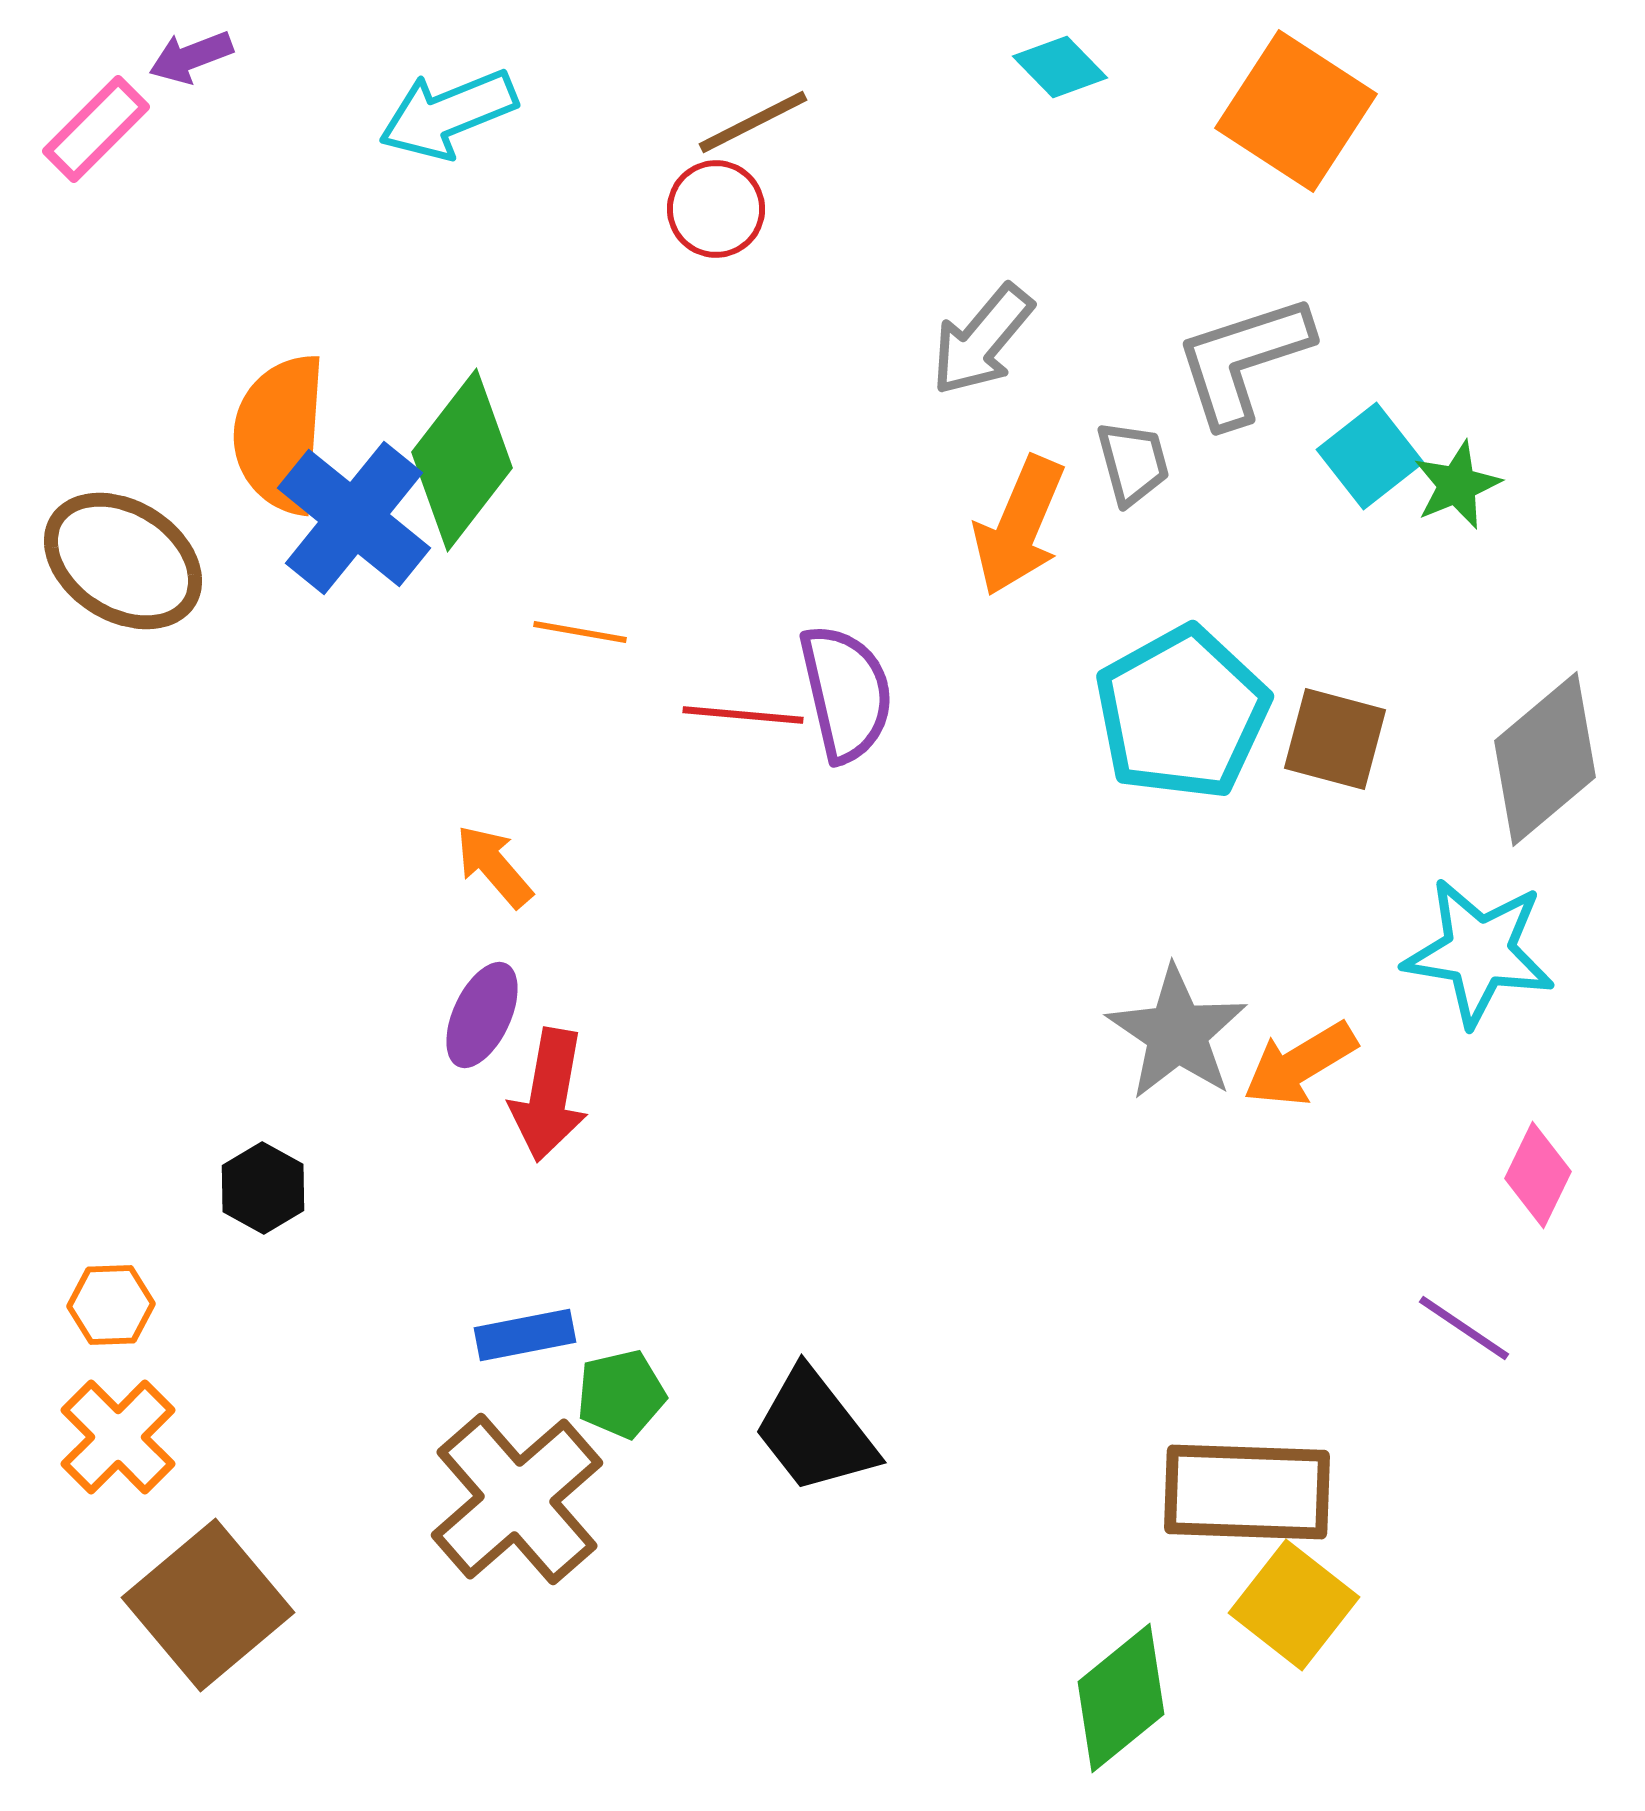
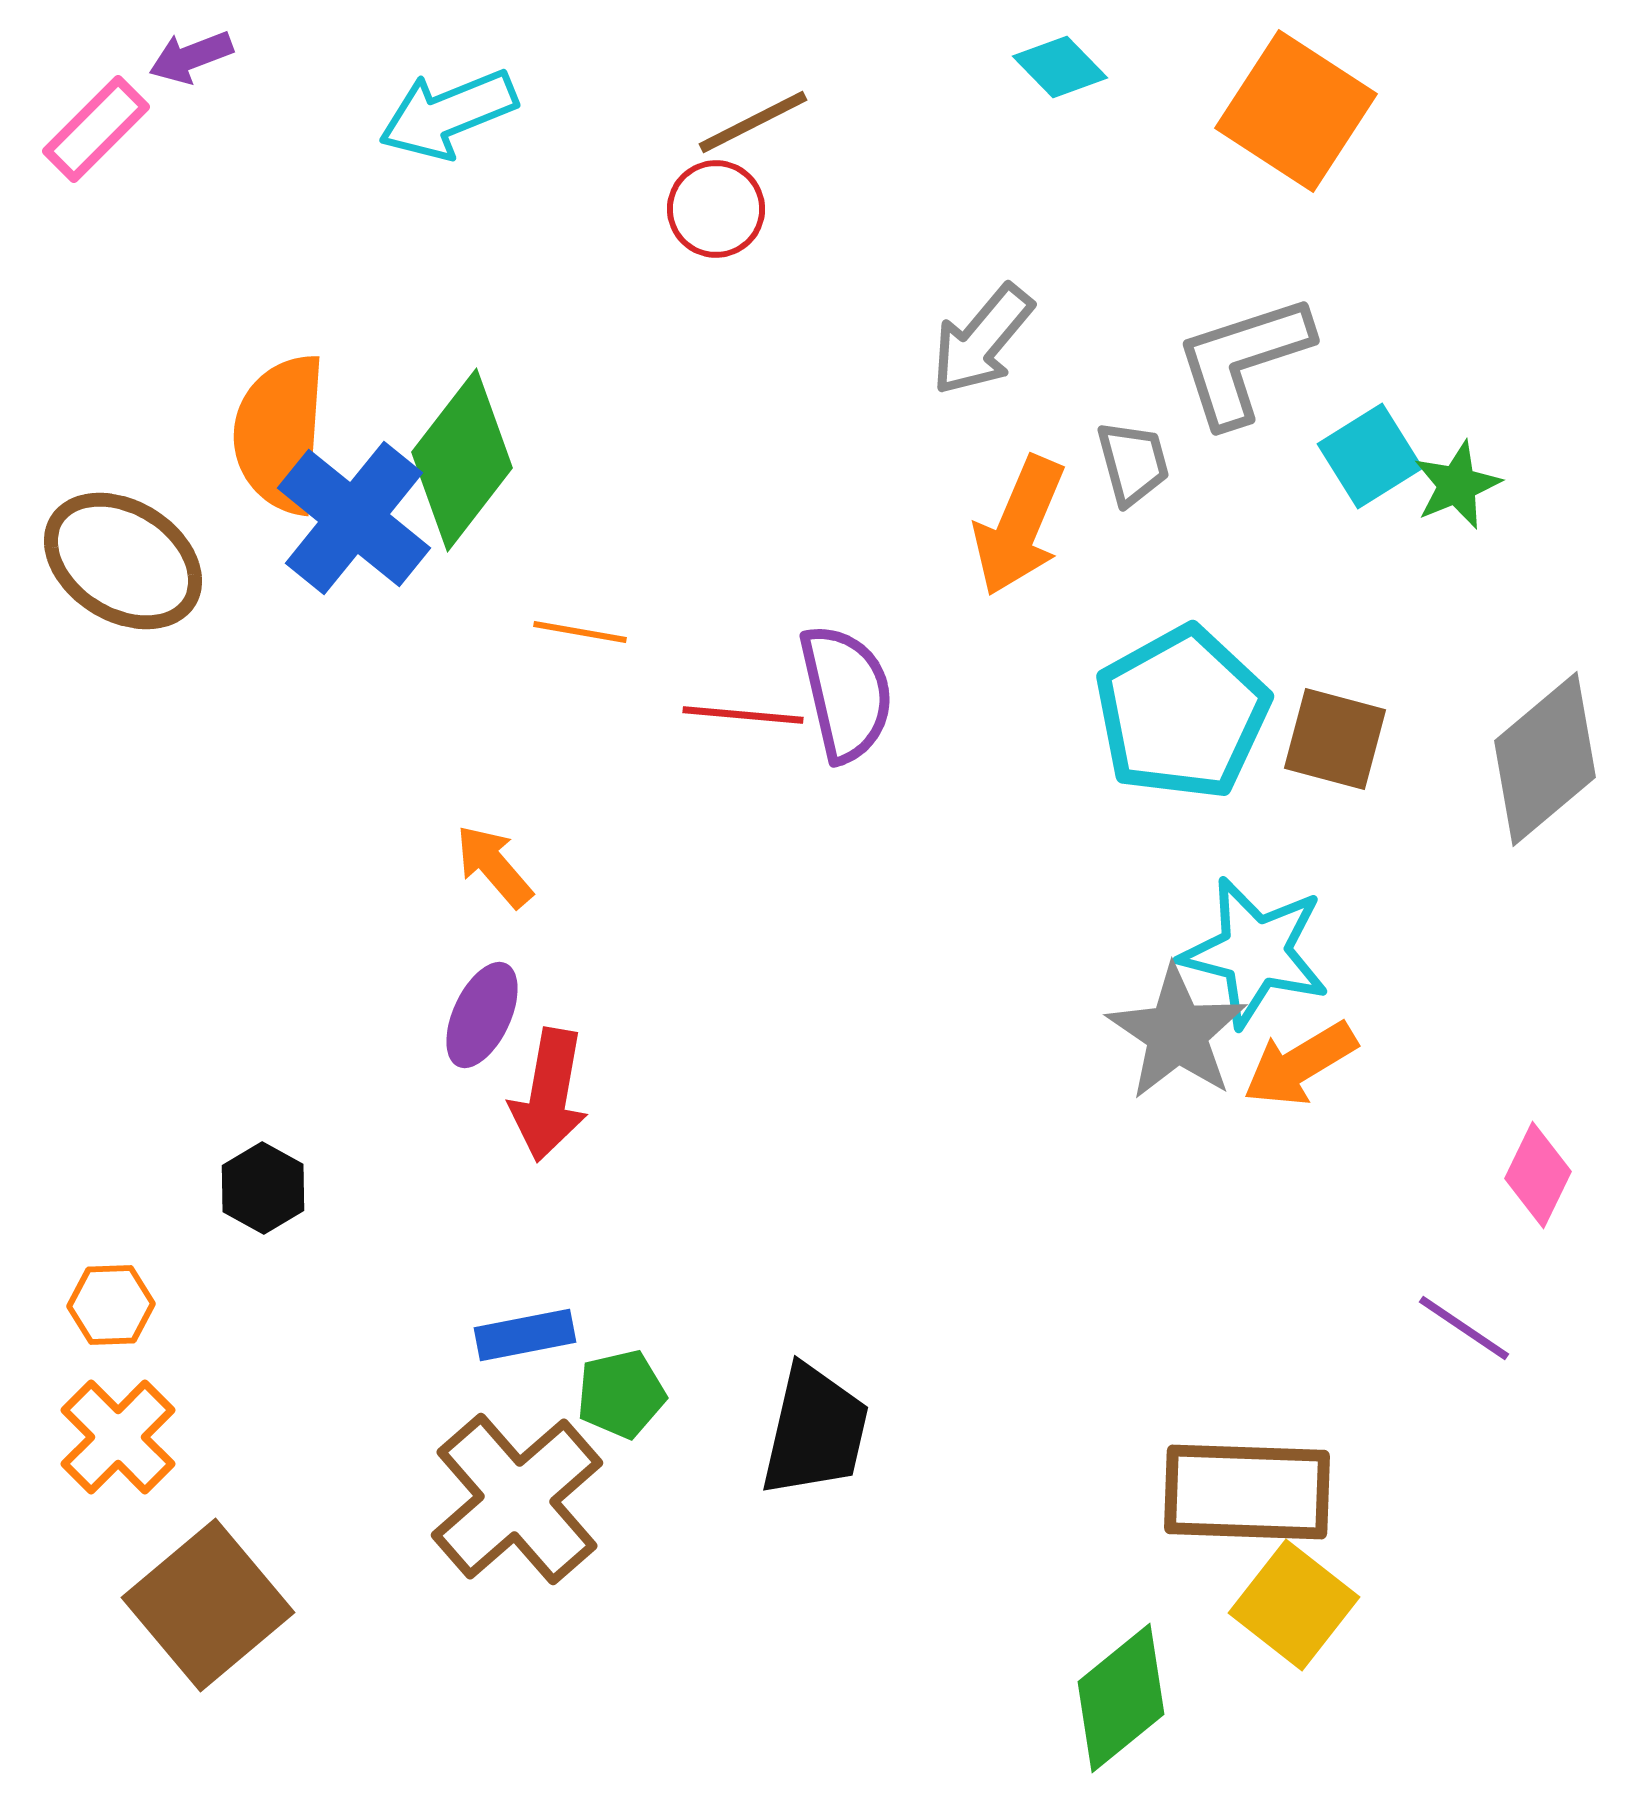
cyan square at (1370, 456): rotated 6 degrees clockwise
cyan star at (1479, 952): moved 224 px left; rotated 5 degrees clockwise
black trapezoid at (815, 1431): rotated 129 degrees counterclockwise
